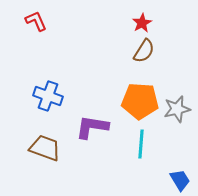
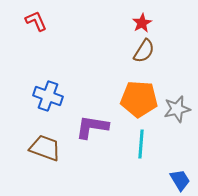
orange pentagon: moved 1 px left, 2 px up
